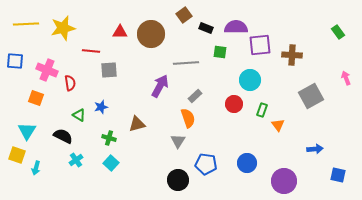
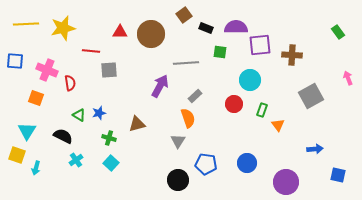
pink arrow at (346, 78): moved 2 px right
blue star at (101, 107): moved 2 px left, 6 px down
purple circle at (284, 181): moved 2 px right, 1 px down
